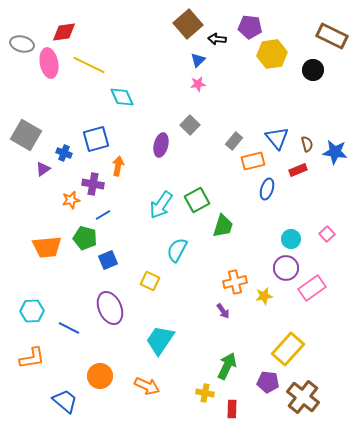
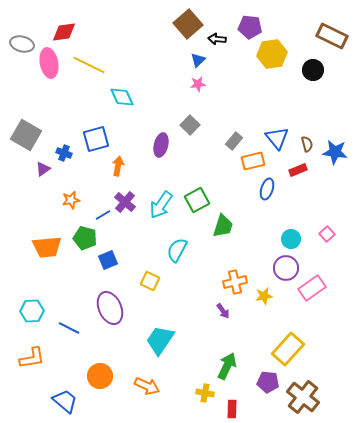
purple cross at (93, 184): moved 32 px right, 18 px down; rotated 30 degrees clockwise
